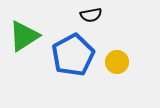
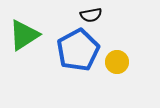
green triangle: moved 1 px up
blue pentagon: moved 5 px right, 5 px up
